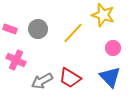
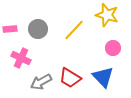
yellow star: moved 4 px right
pink rectangle: rotated 24 degrees counterclockwise
yellow line: moved 1 px right, 3 px up
pink cross: moved 5 px right, 2 px up
blue triangle: moved 7 px left
gray arrow: moved 1 px left, 1 px down
